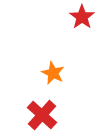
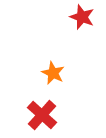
red star: rotated 15 degrees counterclockwise
